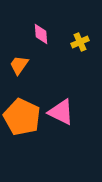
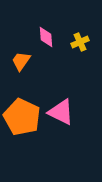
pink diamond: moved 5 px right, 3 px down
orange trapezoid: moved 2 px right, 4 px up
